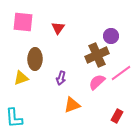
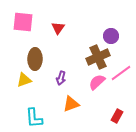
brown cross: moved 1 px right, 2 px down
yellow triangle: moved 3 px right, 2 px down
orange triangle: moved 1 px left, 1 px up
cyan L-shape: moved 20 px right
